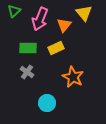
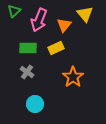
yellow triangle: moved 1 px right, 1 px down
pink arrow: moved 1 px left, 1 px down
orange star: rotated 10 degrees clockwise
cyan circle: moved 12 px left, 1 px down
